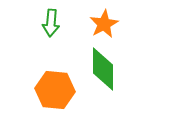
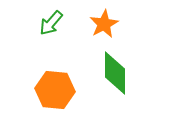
green arrow: rotated 36 degrees clockwise
green diamond: moved 12 px right, 4 px down
